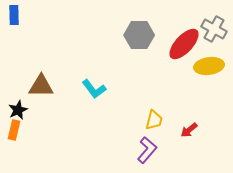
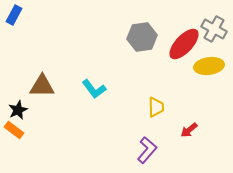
blue rectangle: rotated 30 degrees clockwise
gray hexagon: moved 3 px right, 2 px down; rotated 8 degrees counterclockwise
brown triangle: moved 1 px right
yellow trapezoid: moved 2 px right, 13 px up; rotated 15 degrees counterclockwise
orange rectangle: rotated 66 degrees counterclockwise
